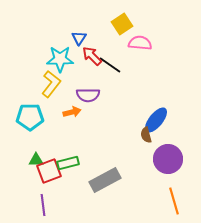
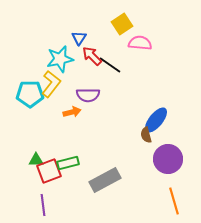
cyan star: rotated 12 degrees counterclockwise
cyan pentagon: moved 23 px up
